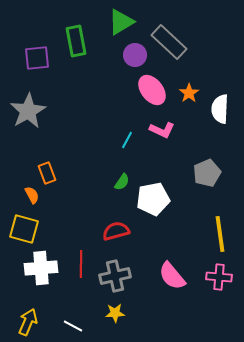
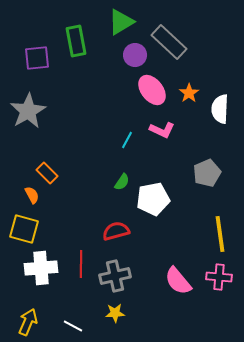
orange rectangle: rotated 25 degrees counterclockwise
pink semicircle: moved 6 px right, 5 px down
